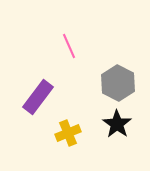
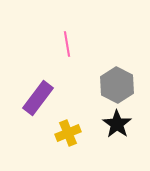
pink line: moved 2 px left, 2 px up; rotated 15 degrees clockwise
gray hexagon: moved 1 px left, 2 px down
purple rectangle: moved 1 px down
